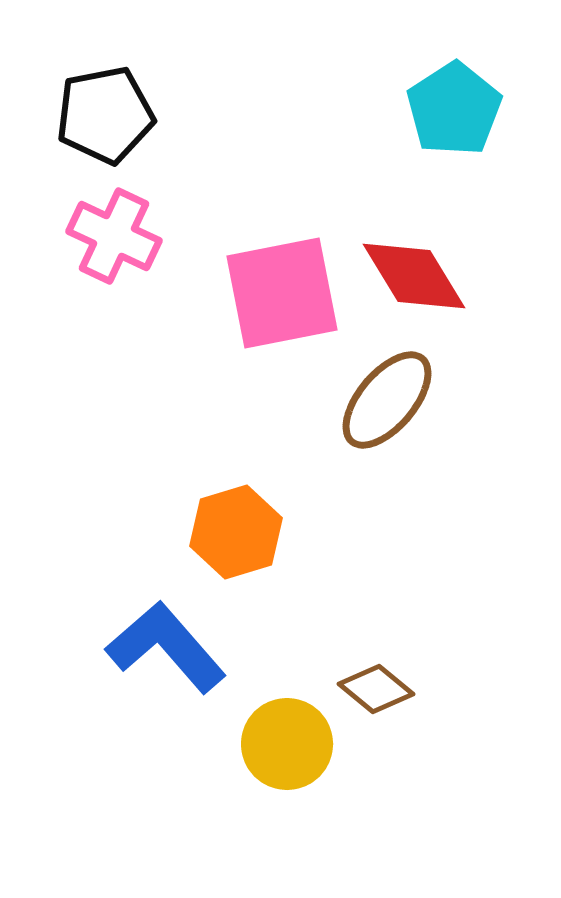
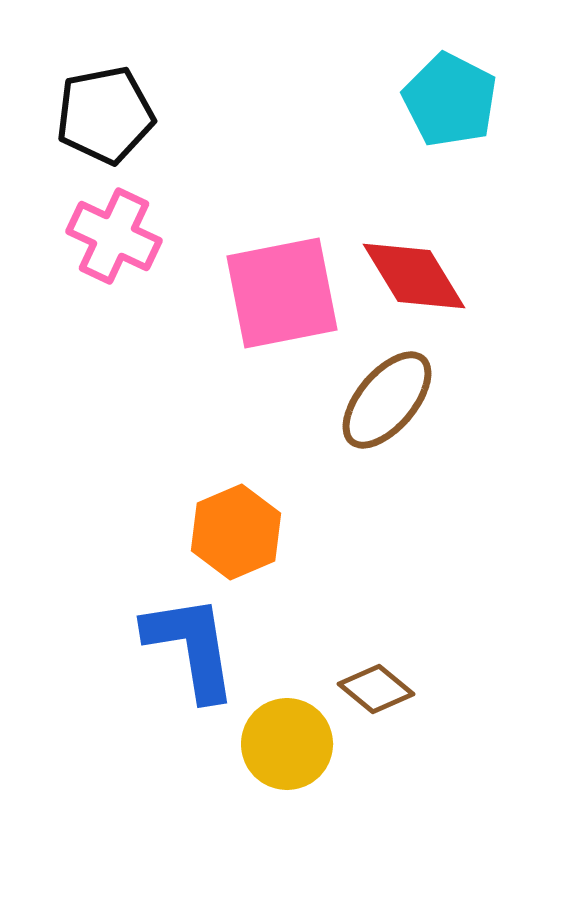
cyan pentagon: moved 4 px left, 9 px up; rotated 12 degrees counterclockwise
orange hexagon: rotated 6 degrees counterclockwise
blue L-shape: moved 25 px right; rotated 32 degrees clockwise
